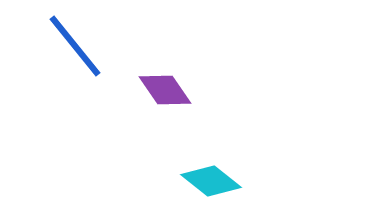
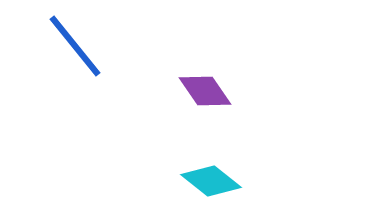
purple diamond: moved 40 px right, 1 px down
